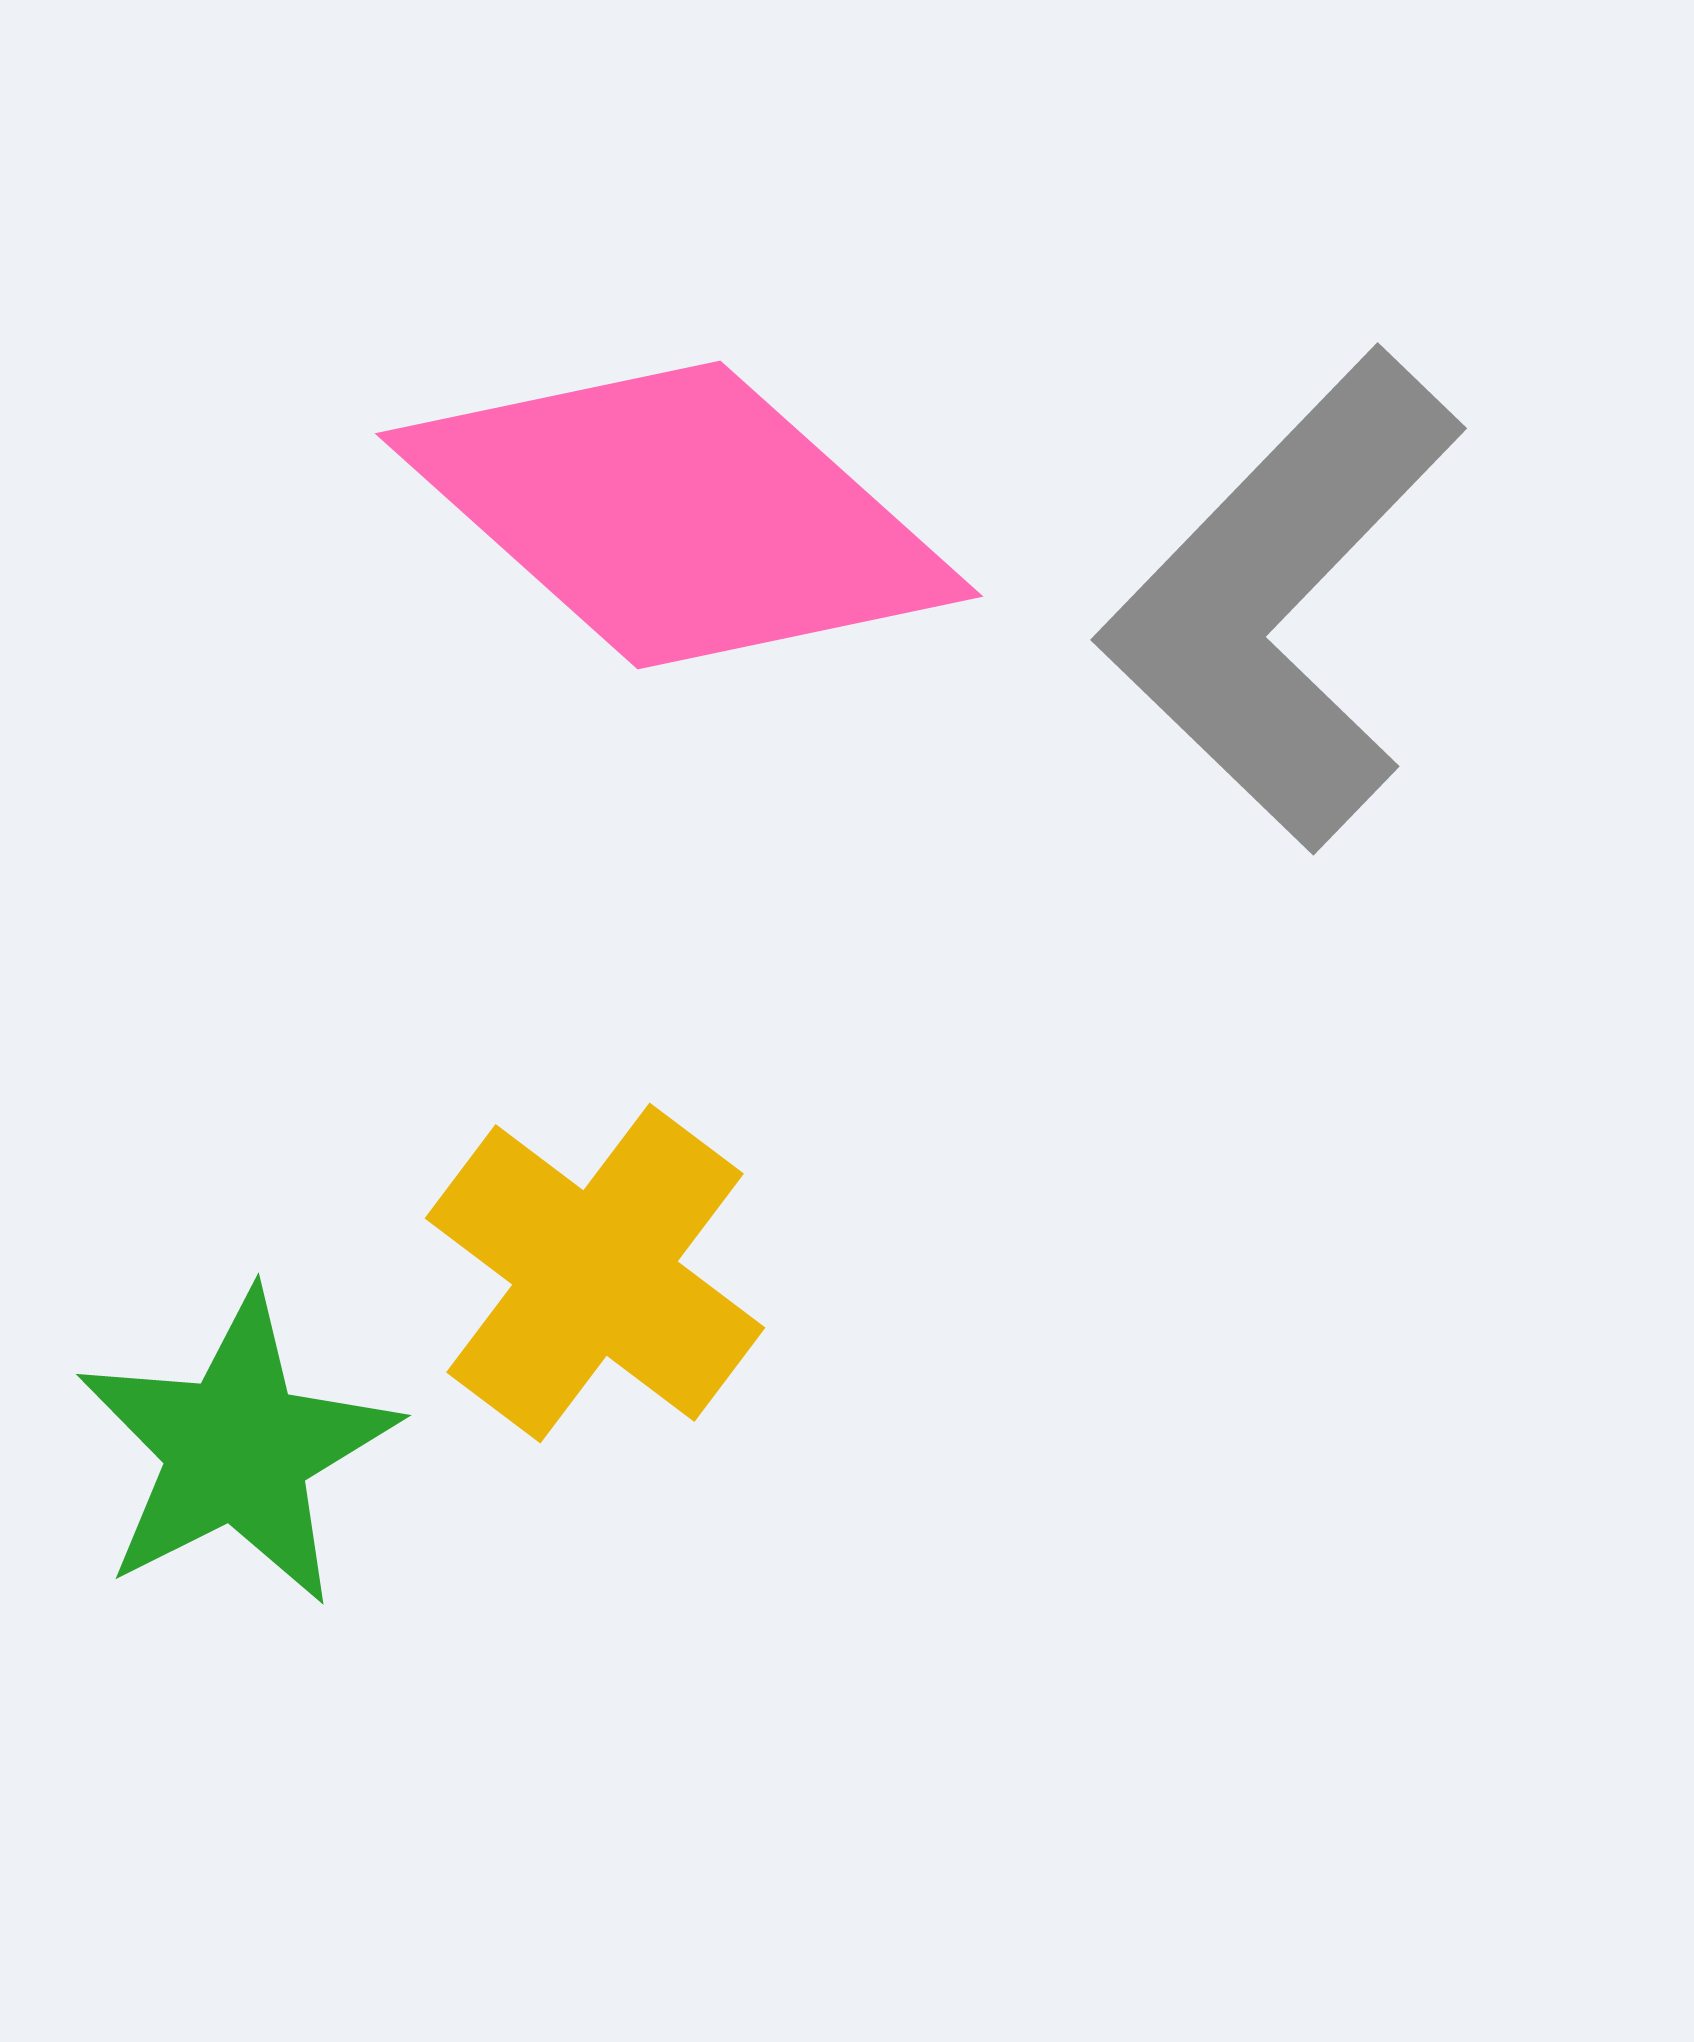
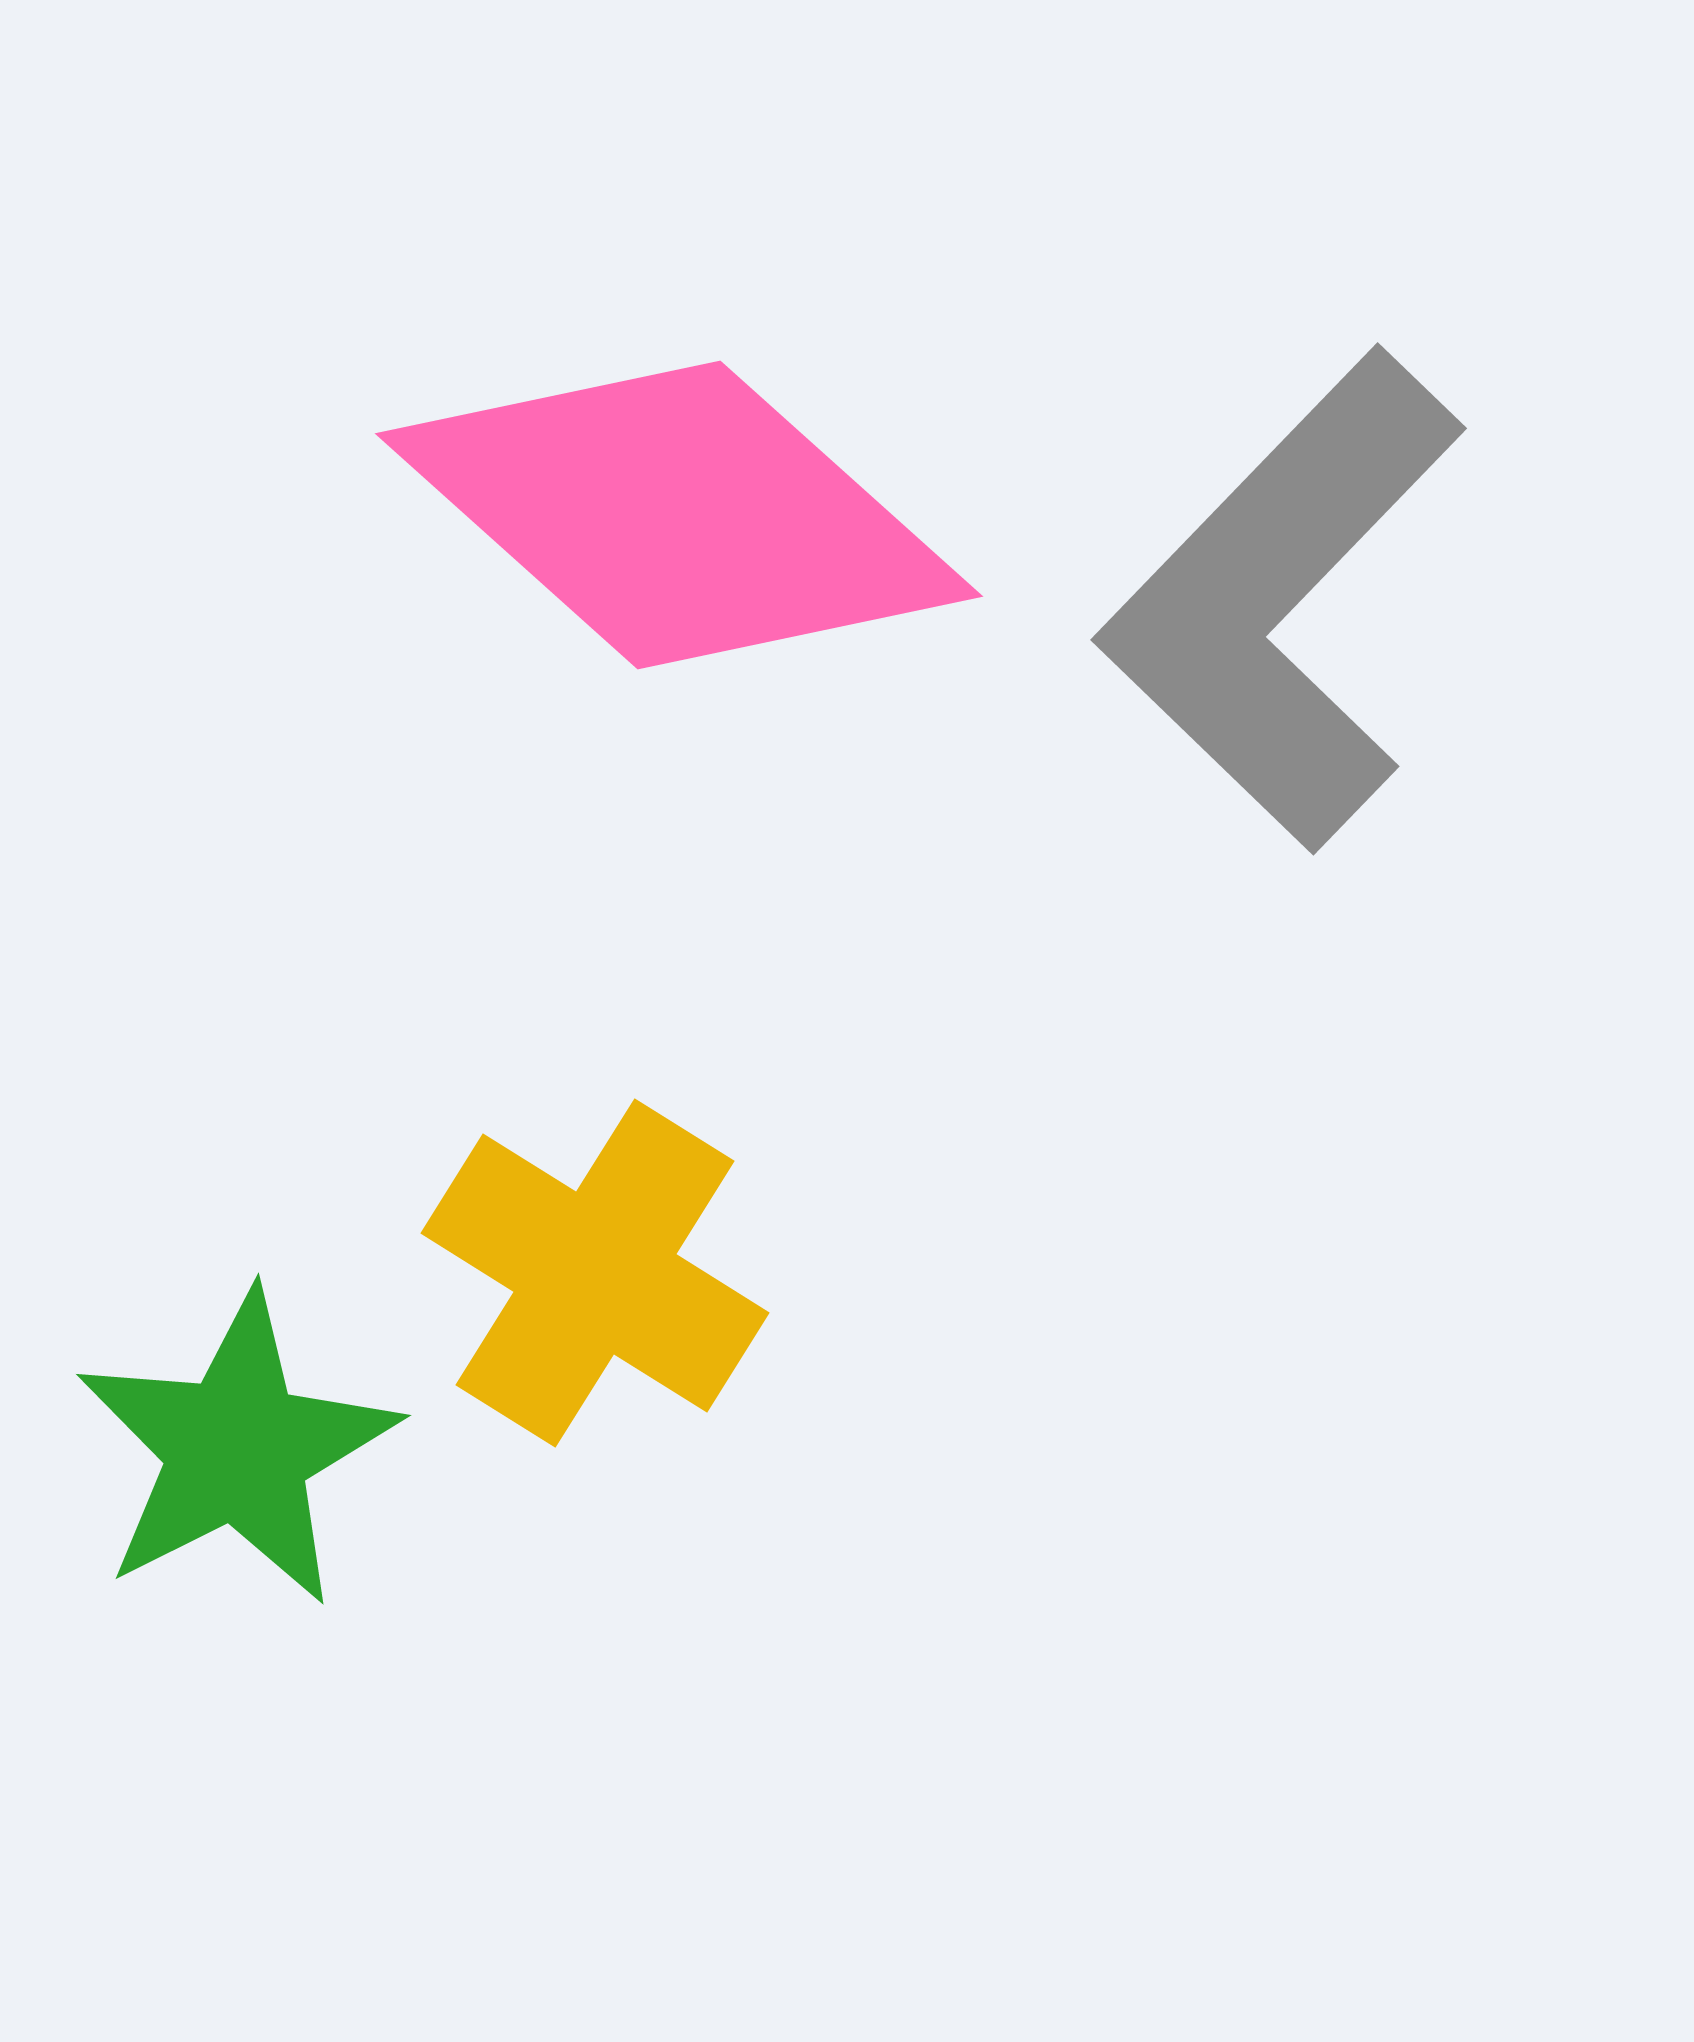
yellow cross: rotated 5 degrees counterclockwise
